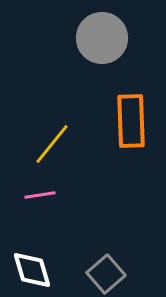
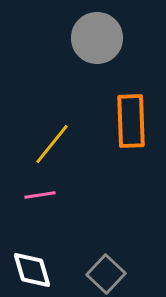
gray circle: moved 5 px left
gray square: rotated 6 degrees counterclockwise
